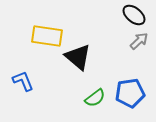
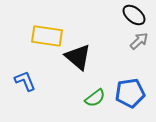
blue L-shape: moved 2 px right
